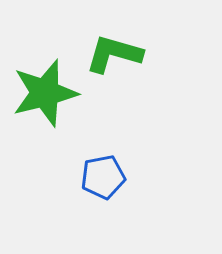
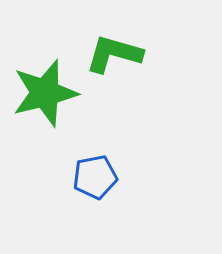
blue pentagon: moved 8 px left
